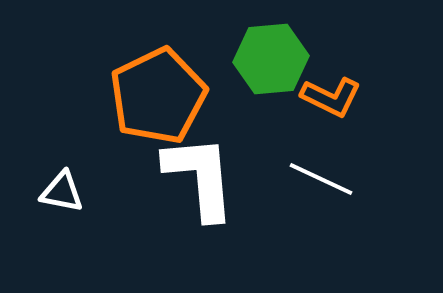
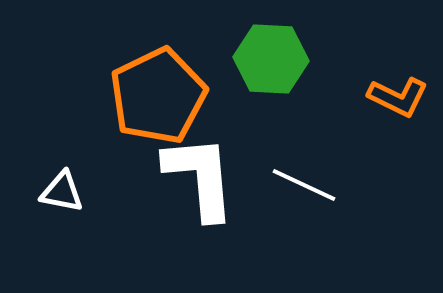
green hexagon: rotated 8 degrees clockwise
orange L-shape: moved 67 px right
white line: moved 17 px left, 6 px down
